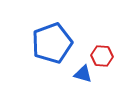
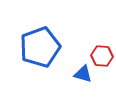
blue pentagon: moved 12 px left, 4 px down
